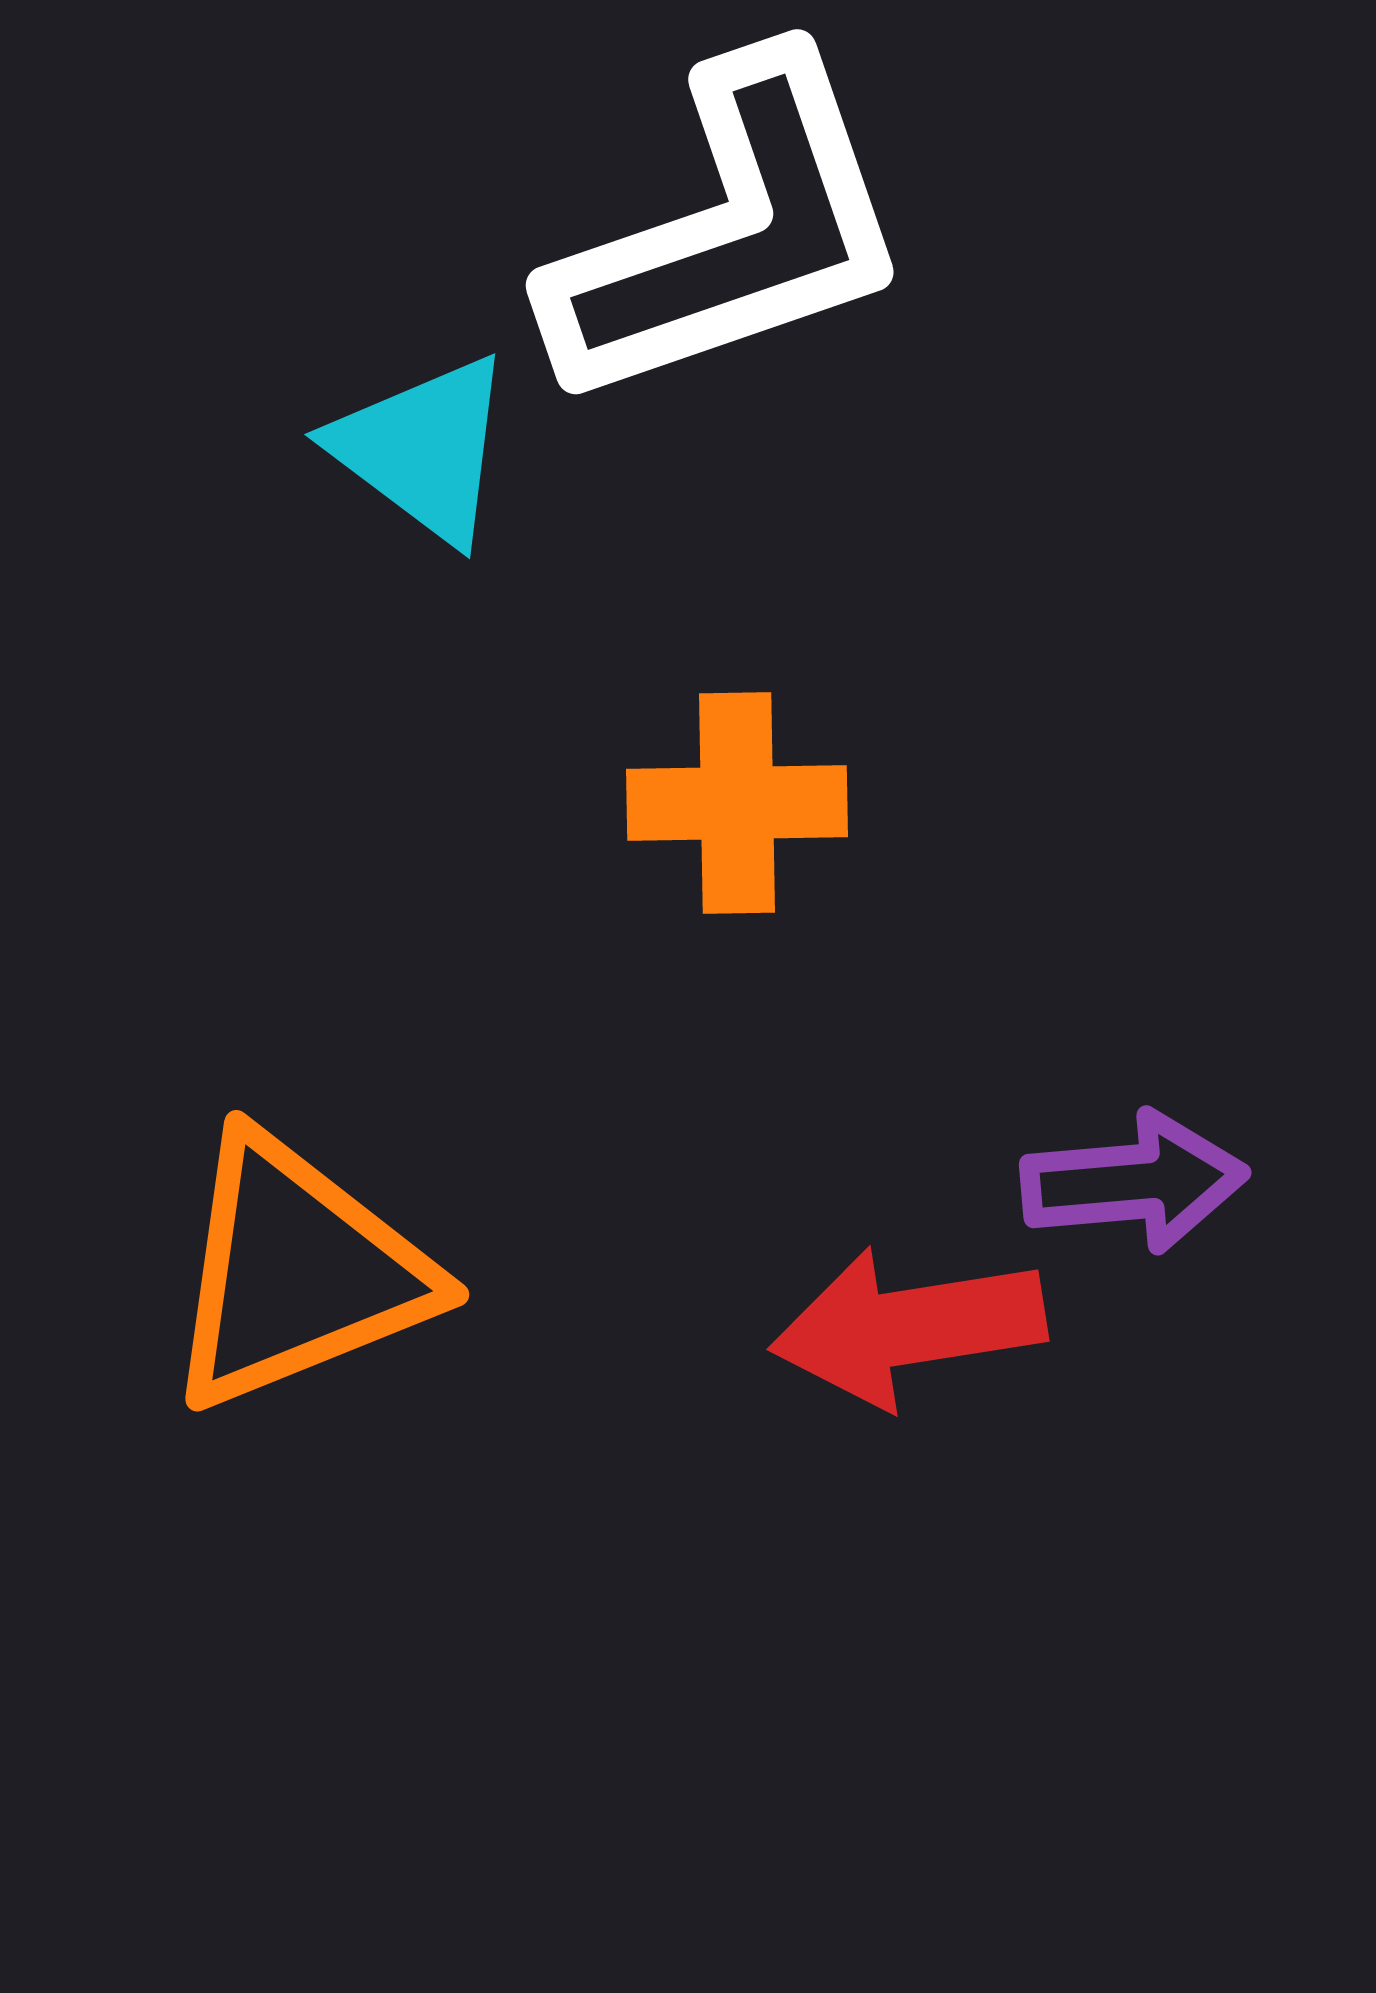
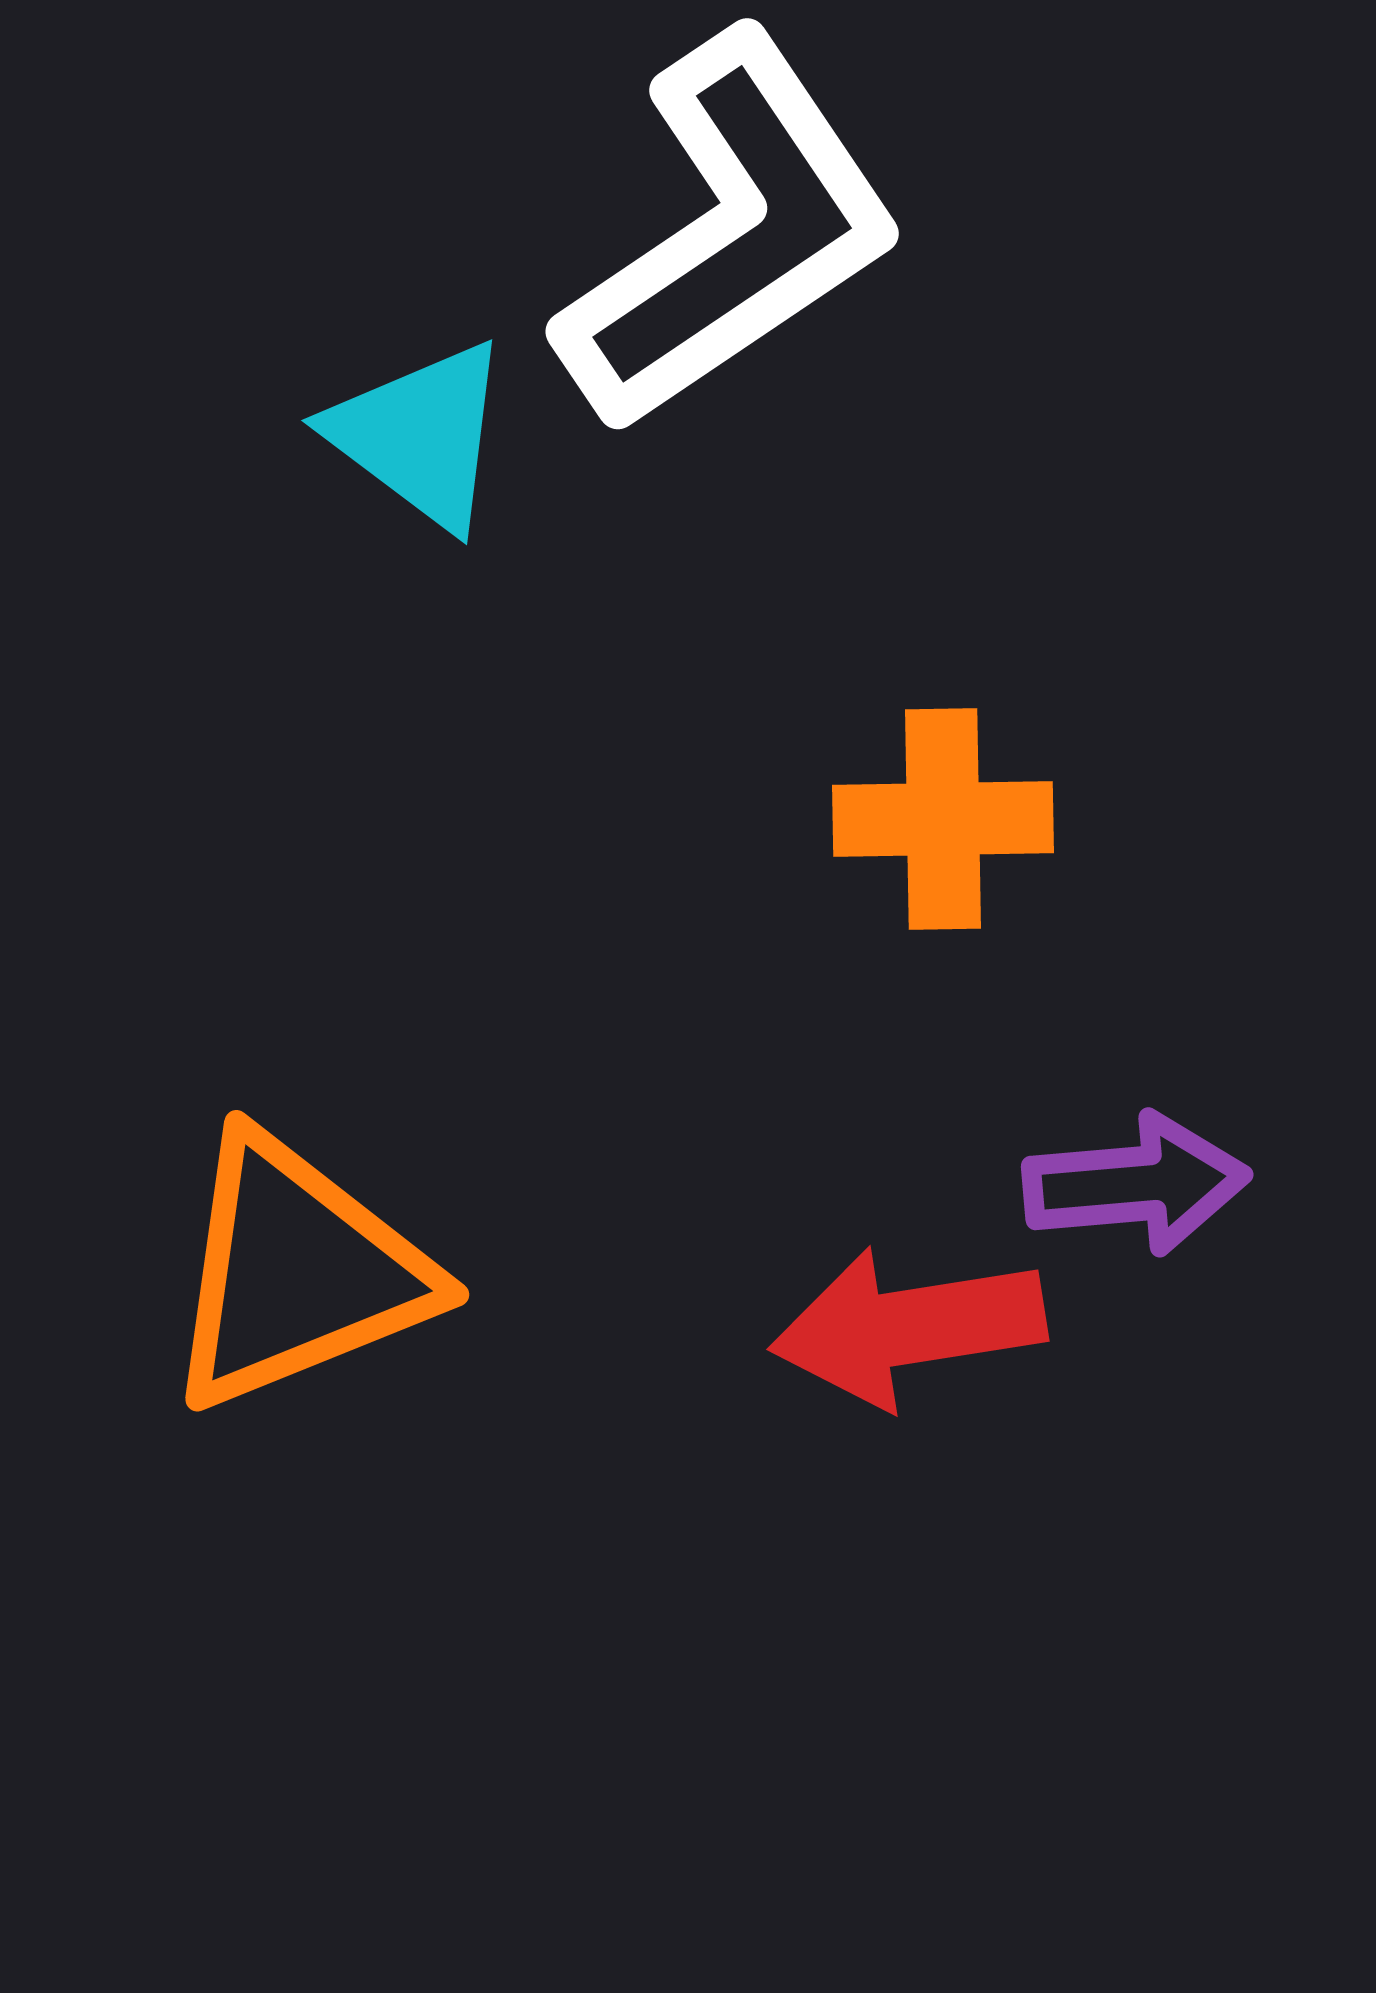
white L-shape: rotated 15 degrees counterclockwise
cyan triangle: moved 3 px left, 14 px up
orange cross: moved 206 px right, 16 px down
purple arrow: moved 2 px right, 2 px down
